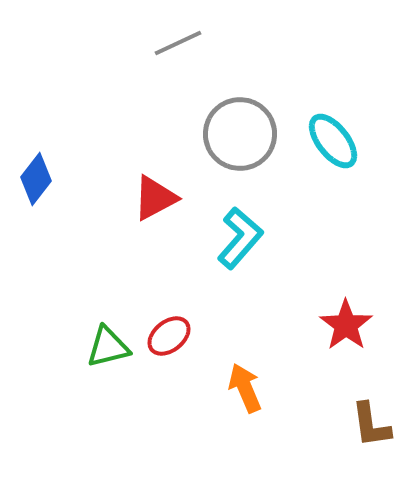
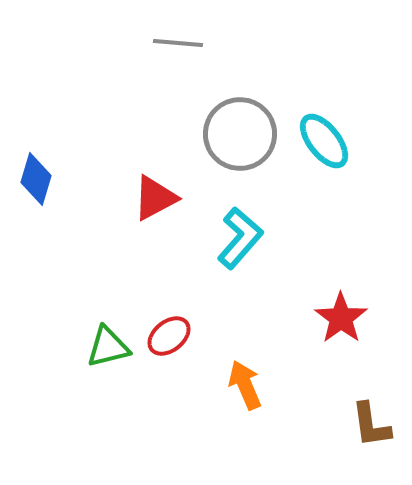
gray line: rotated 30 degrees clockwise
cyan ellipse: moved 9 px left
blue diamond: rotated 21 degrees counterclockwise
red star: moved 5 px left, 7 px up
orange arrow: moved 3 px up
